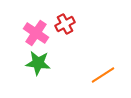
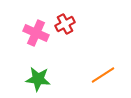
pink cross: rotated 10 degrees counterclockwise
green star: moved 16 px down
